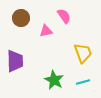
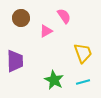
pink triangle: rotated 16 degrees counterclockwise
